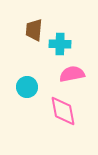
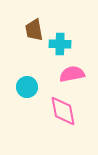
brown trapezoid: rotated 15 degrees counterclockwise
